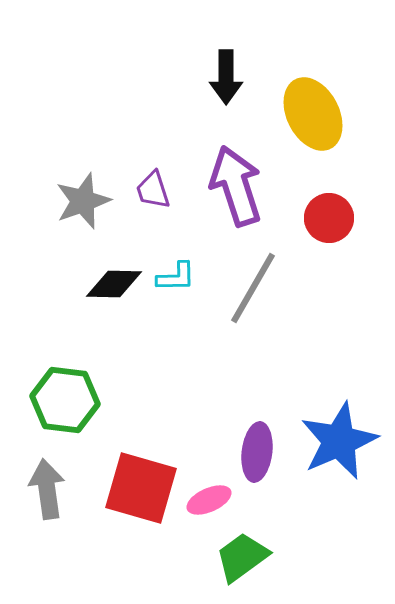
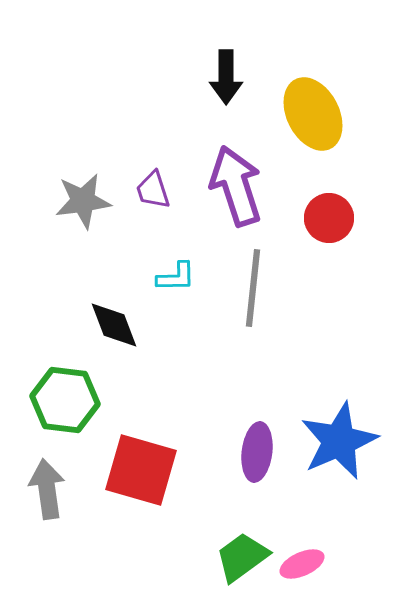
gray star: rotated 12 degrees clockwise
black diamond: moved 41 px down; rotated 68 degrees clockwise
gray line: rotated 24 degrees counterclockwise
red square: moved 18 px up
pink ellipse: moved 93 px right, 64 px down
